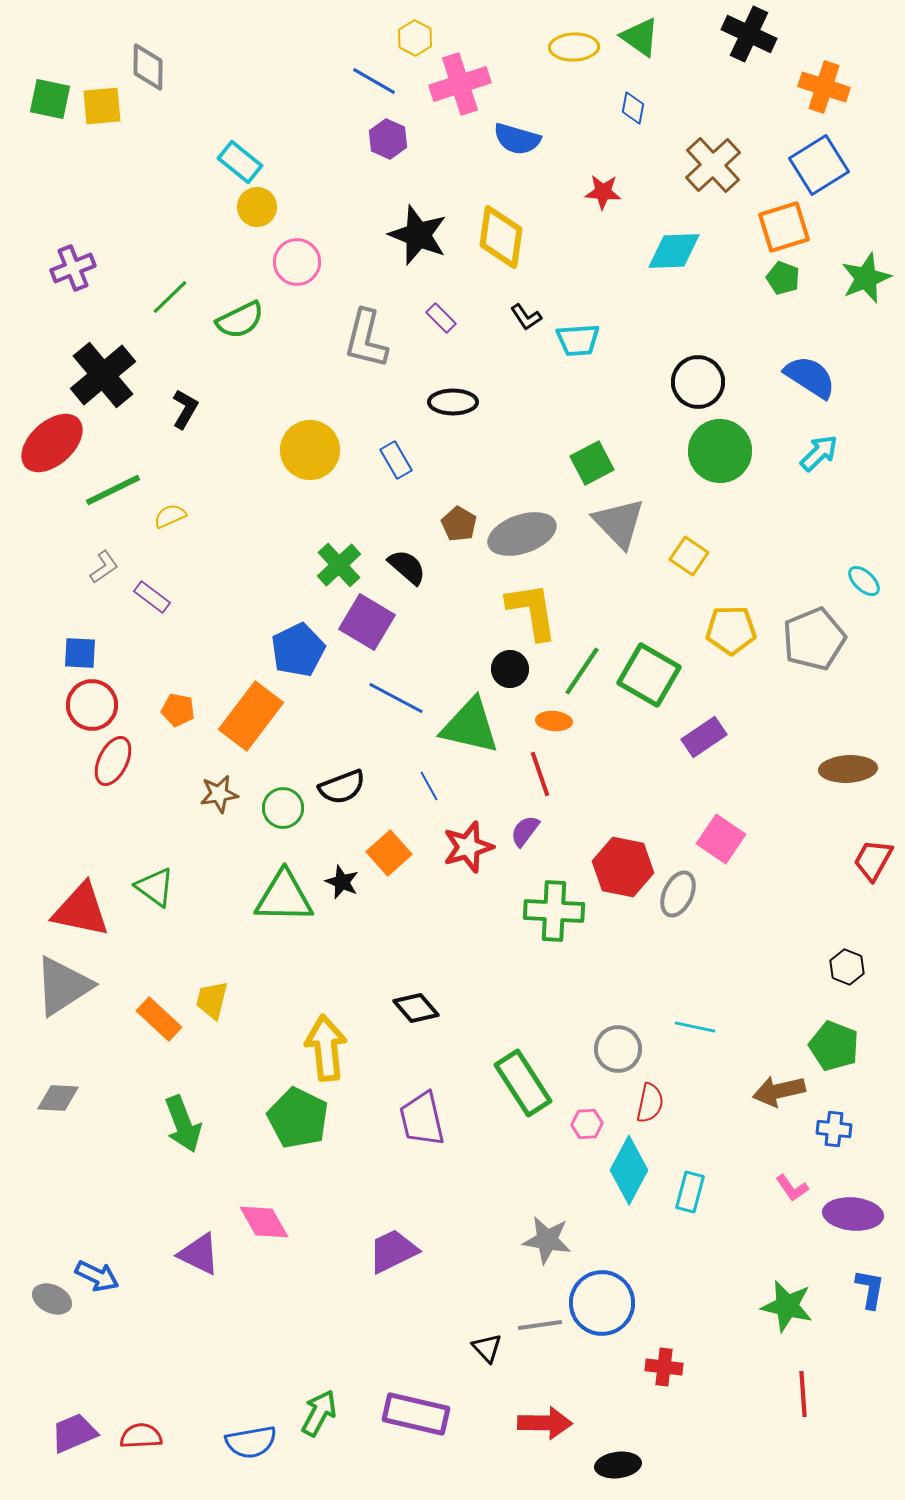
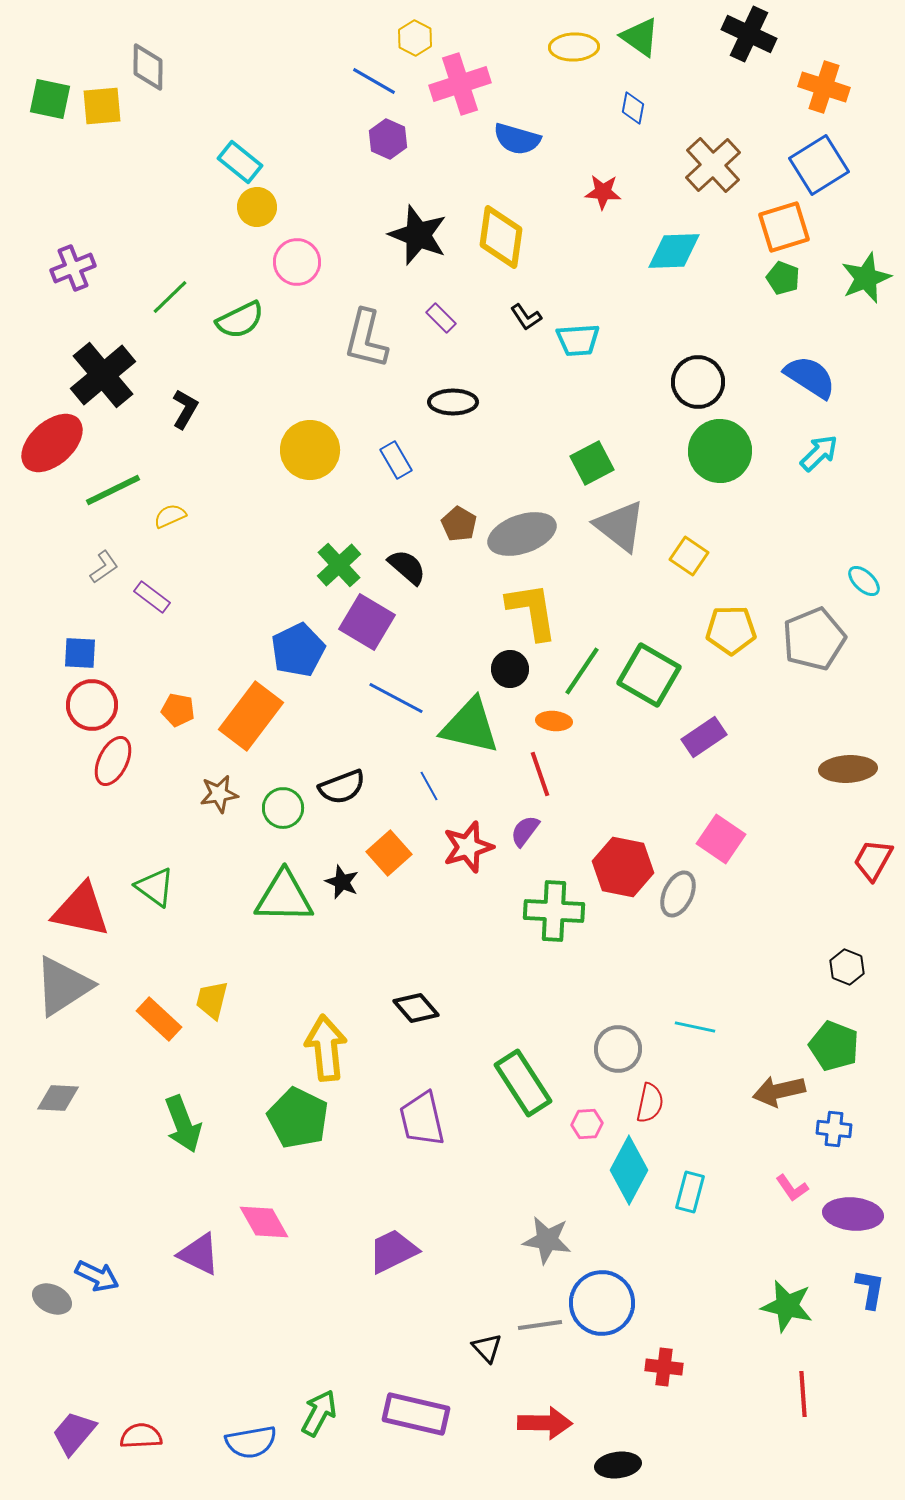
gray triangle at (619, 523): moved 1 px right, 3 px down; rotated 8 degrees counterclockwise
purple trapezoid at (74, 1433): rotated 27 degrees counterclockwise
